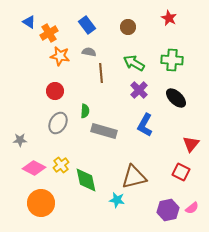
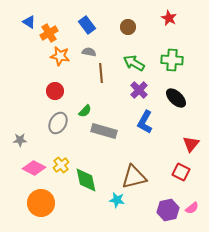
green semicircle: rotated 40 degrees clockwise
blue L-shape: moved 3 px up
